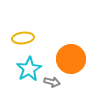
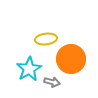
yellow ellipse: moved 23 px right, 1 px down
